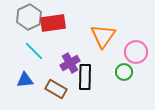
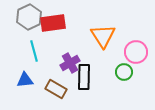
orange triangle: rotated 8 degrees counterclockwise
cyan line: rotated 30 degrees clockwise
black rectangle: moved 1 px left
